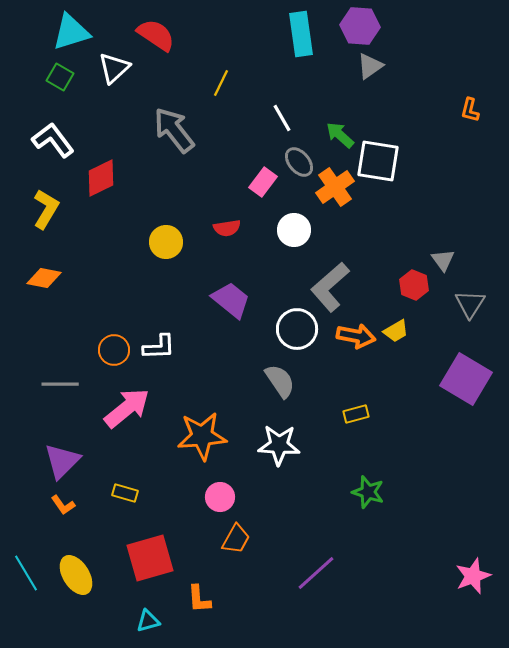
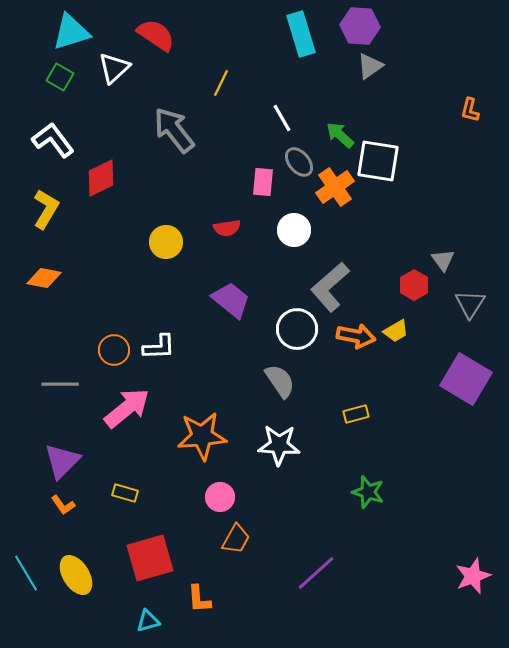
cyan rectangle at (301, 34): rotated 9 degrees counterclockwise
pink rectangle at (263, 182): rotated 32 degrees counterclockwise
red hexagon at (414, 285): rotated 8 degrees clockwise
